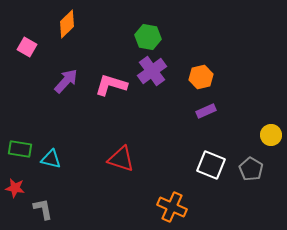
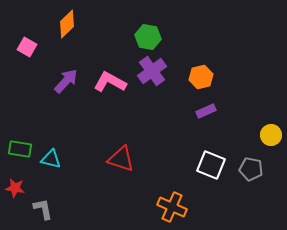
pink L-shape: moved 1 px left, 3 px up; rotated 12 degrees clockwise
gray pentagon: rotated 20 degrees counterclockwise
